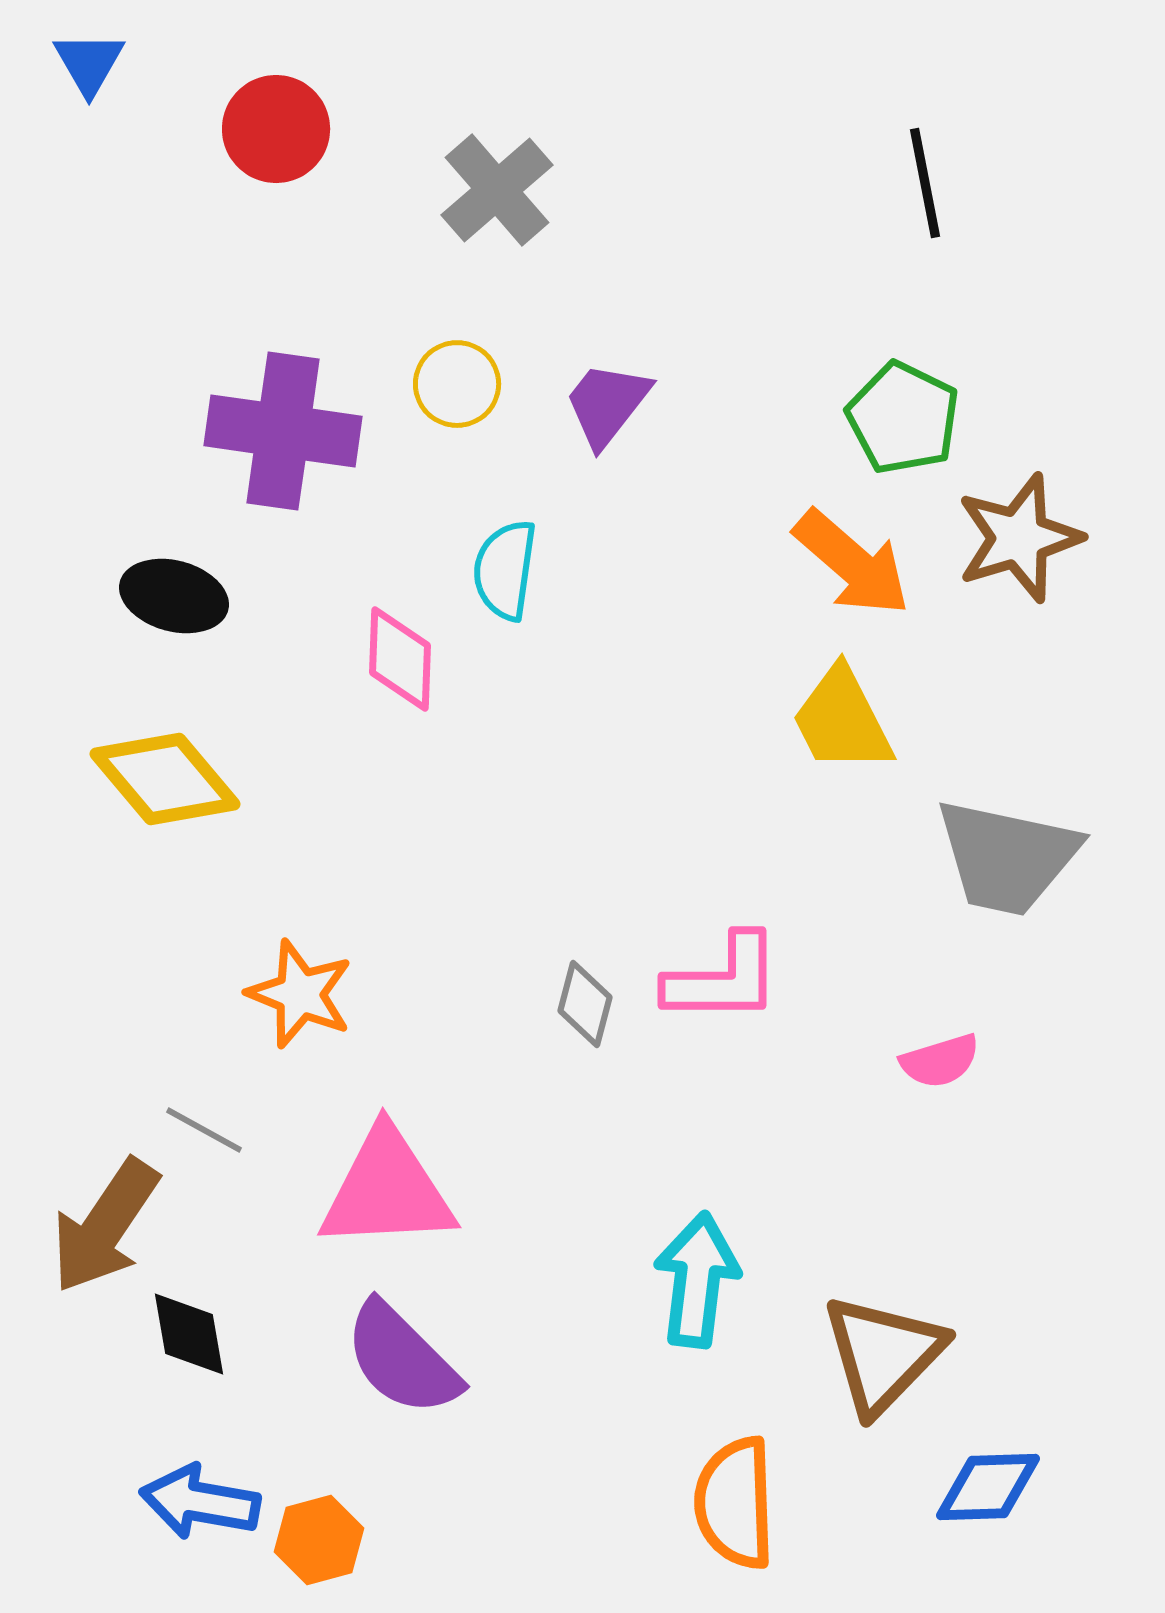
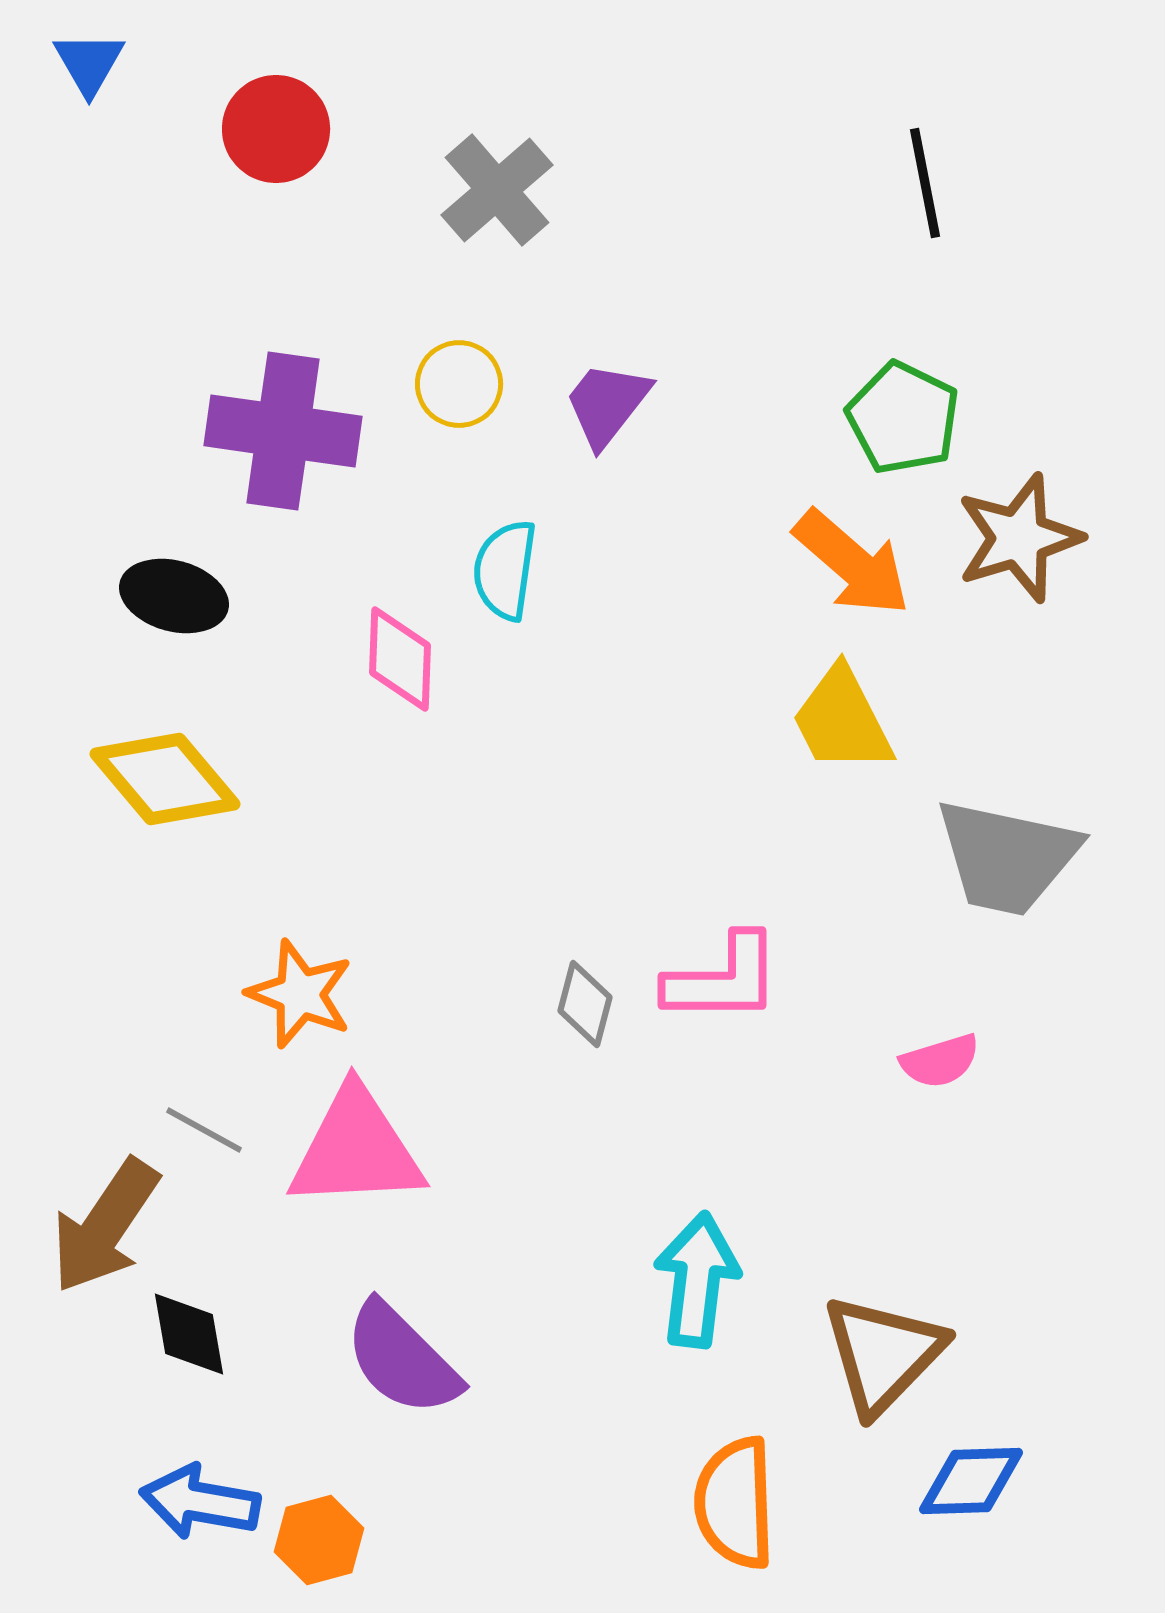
yellow circle: moved 2 px right
pink triangle: moved 31 px left, 41 px up
blue diamond: moved 17 px left, 6 px up
